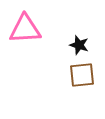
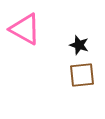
pink triangle: rotated 32 degrees clockwise
